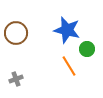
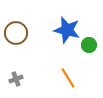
green circle: moved 2 px right, 4 px up
orange line: moved 1 px left, 12 px down
